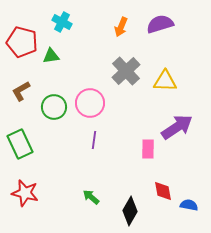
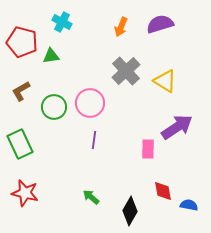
yellow triangle: rotated 30 degrees clockwise
